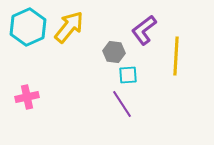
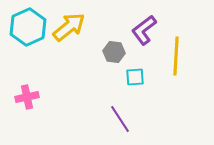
yellow arrow: rotated 12 degrees clockwise
cyan square: moved 7 px right, 2 px down
purple line: moved 2 px left, 15 px down
